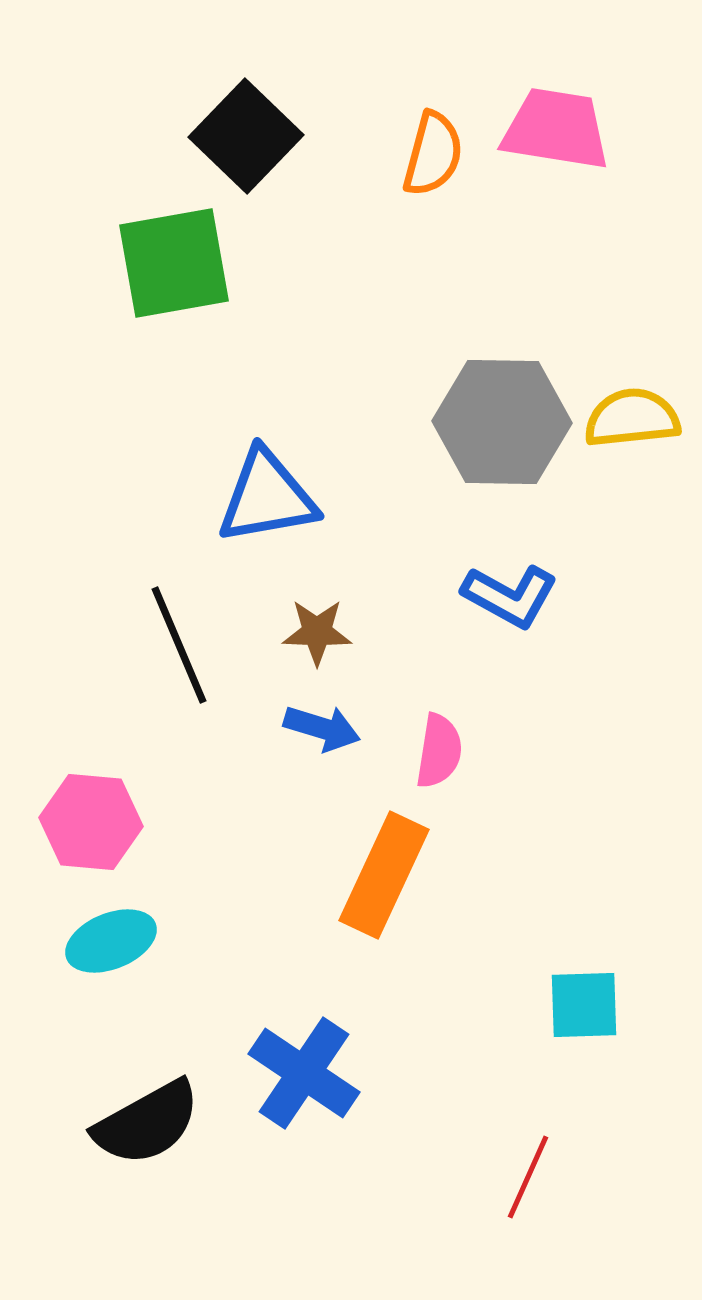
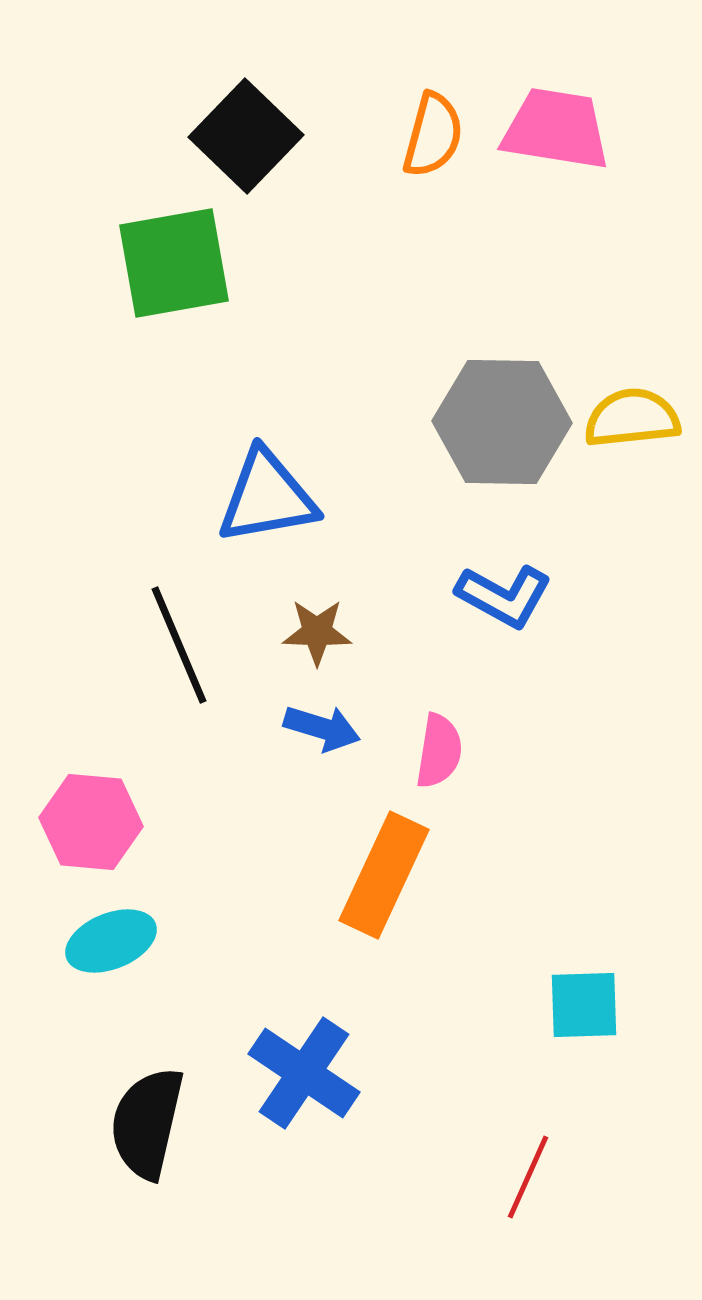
orange semicircle: moved 19 px up
blue L-shape: moved 6 px left
black semicircle: rotated 132 degrees clockwise
